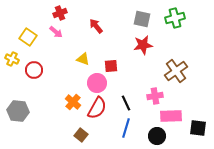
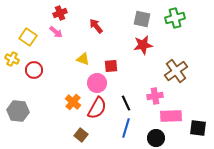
black circle: moved 1 px left, 2 px down
